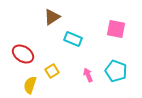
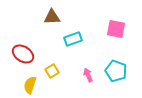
brown triangle: rotated 30 degrees clockwise
cyan rectangle: rotated 42 degrees counterclockwise
